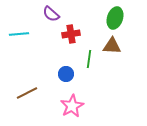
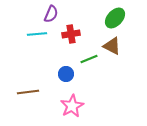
purple semicircle: rotated 108 degrees counterclockwise
green ellipse: rotated 25 degrees clockwise
cyan line: moved 18 px right
brown triangle: rotated 24 degrees clockwise
green line: rotated 60 degrees clockwise
brown line: moved 1 px right, 1 px up; rotated 20 degrees clockwise
